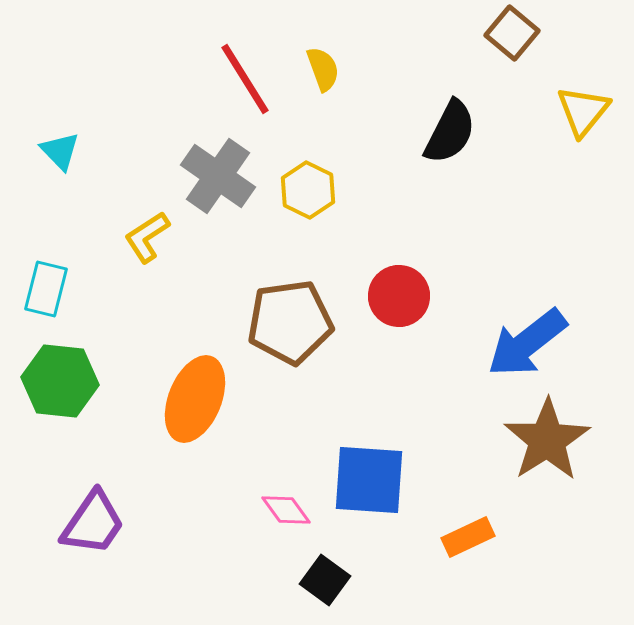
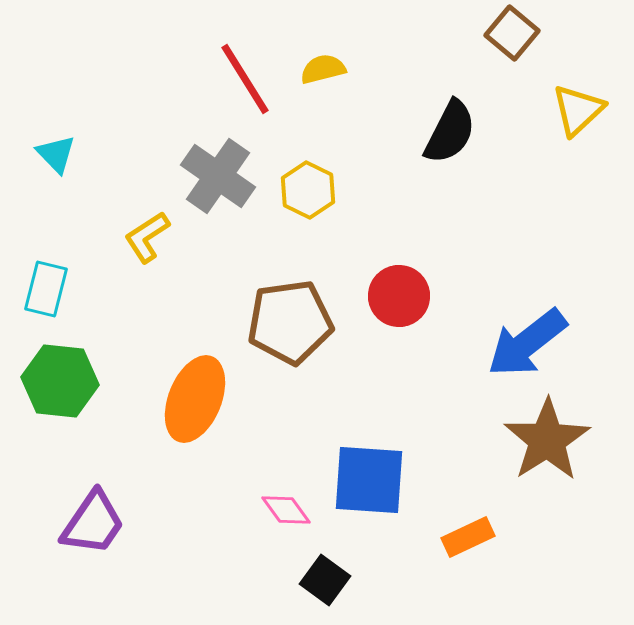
yellow semicircle: rotated 84 degrees counterclockwise
yellow triangle: moved 5 px left, 1 px up; rotated 8 degrees clockwise
cyan triangle: moved 4 px left, 3 px down
